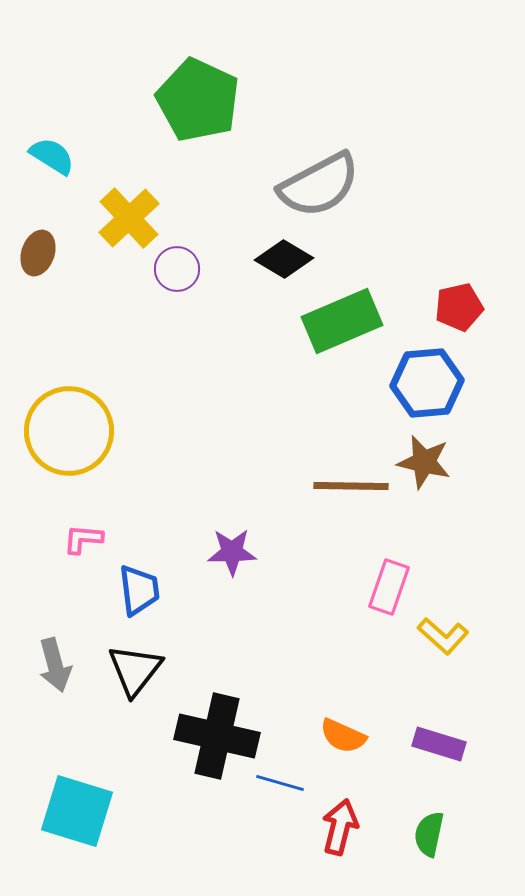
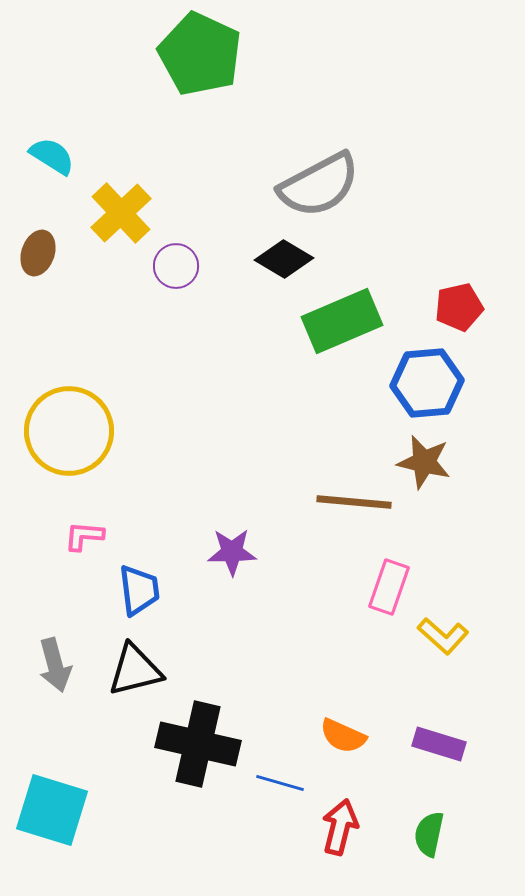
green pentagon: moved 2 px right, 46 px up
yellow cross: moved 8 px left, 5 px up
purple circle: moved 1 px left, 3 px up
brown line: moved 3 px right, 16 px down; rotated 4 degrees clockwise
pink L-shape: moved 1 px right, 3 px up
black triangle: rotated 38 degrees clockwise
black cross: moved 19 px left, 8 px down
cyan square: moved 25 px left, 1 px up
